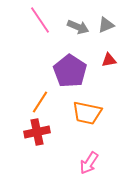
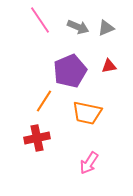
gray triangle: moved 3 px down
red triangle: moved 6 px down
purple pentagon: rotated 16 degrees clockwise
orange line: moved 4 px right, 1 px up
red cross: moved 6 px down
